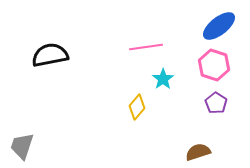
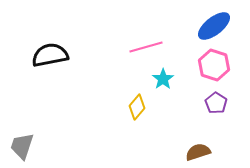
blue ellipse: moved 5 px left
pink line: rotated 8 degrees counterclockwise
